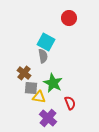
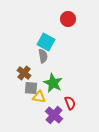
red circle: moved 1 px left, 1 px down
purple cross: moved 6 px right, 3 px up
